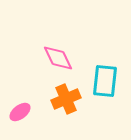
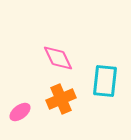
orange cross: moved 5 px left
